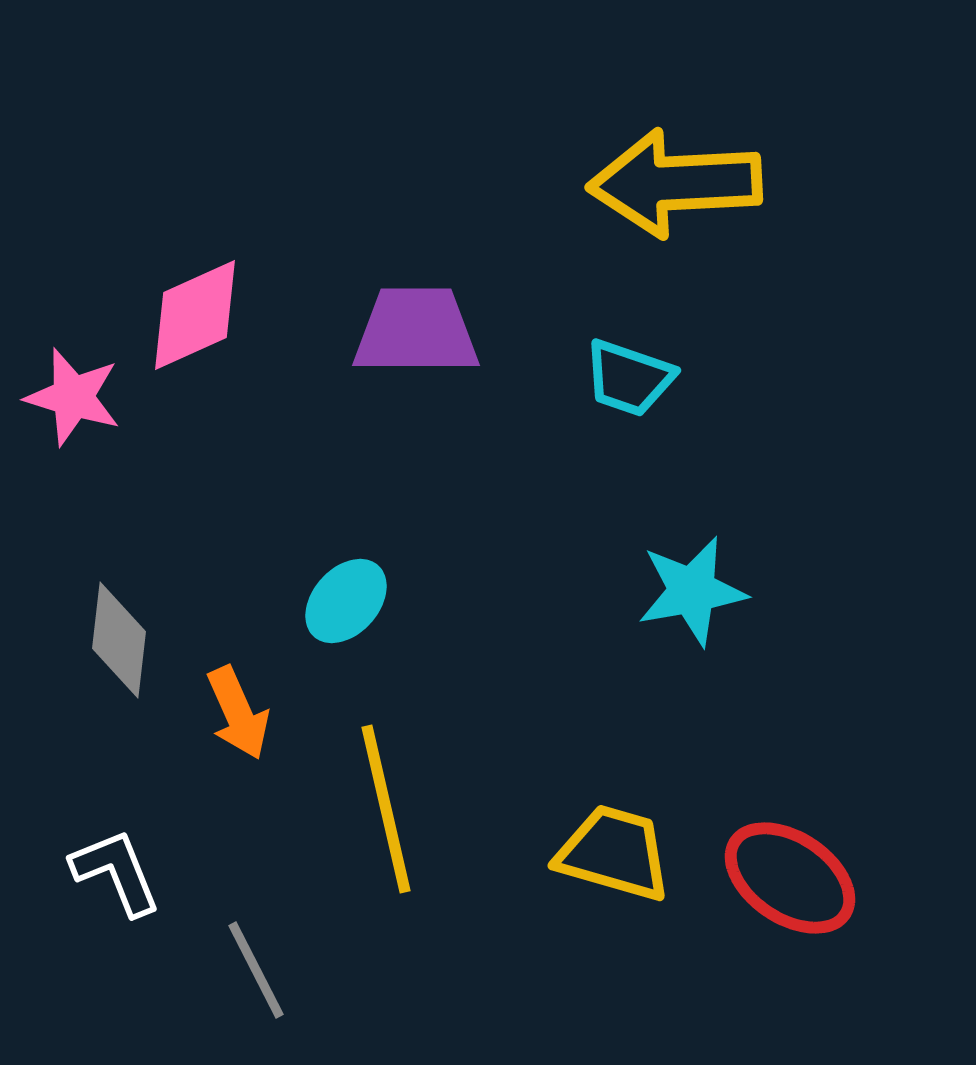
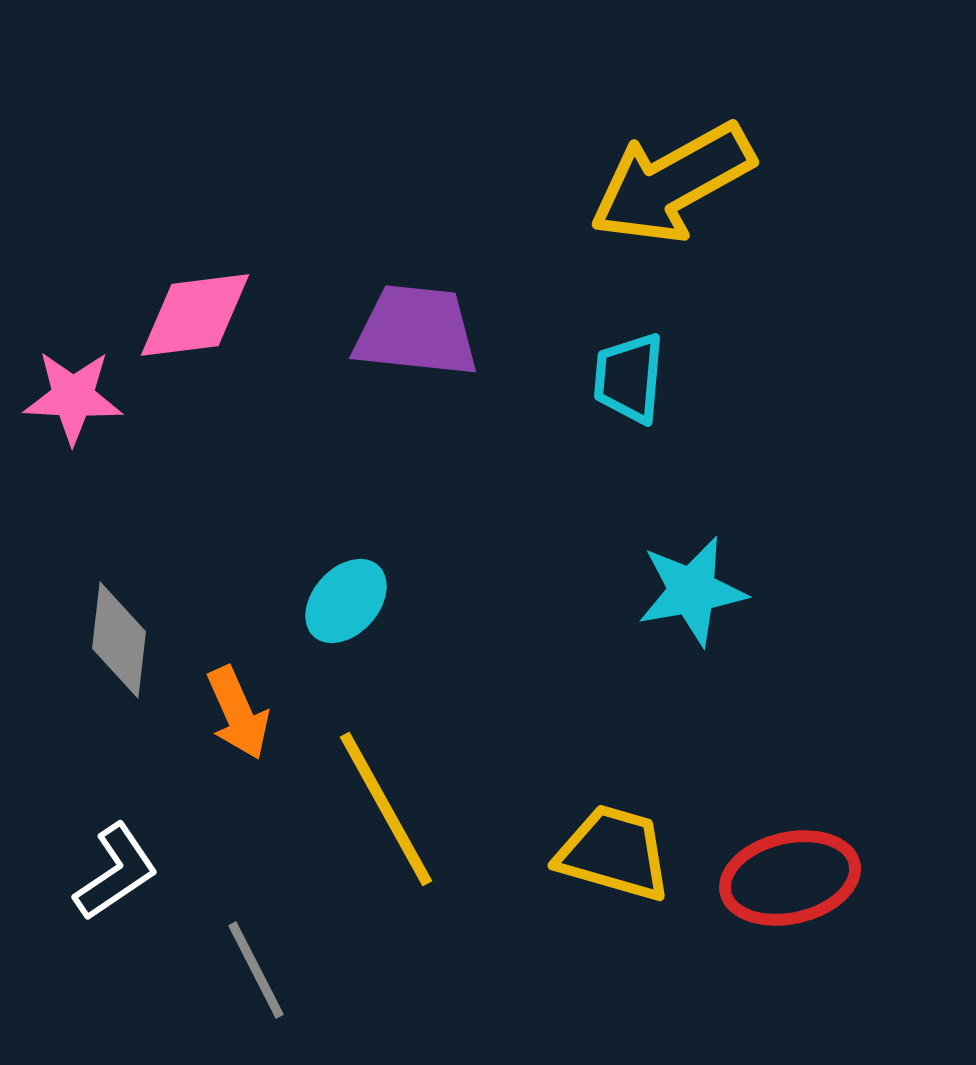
yellow arrow: moved 3 px left; rotated 26 degrees counterclockwise
pink diamond: rotated 17 degrees clockwise
purple trapezoid: rotated 6 degrees clockwise
cyan trapezoid: rotated 76 degrees clockwise
pink star: rotated 14 degrees counterclockwise
yellow line: rotated 16 degrees counterclockwise
white L-shape: rotated 78 degrees clockwise
red ellipse: rotated 47 degrees counterclockwise
